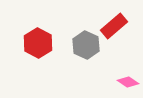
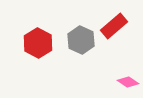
gray hexagon: moved 5 px left, 5 px up
